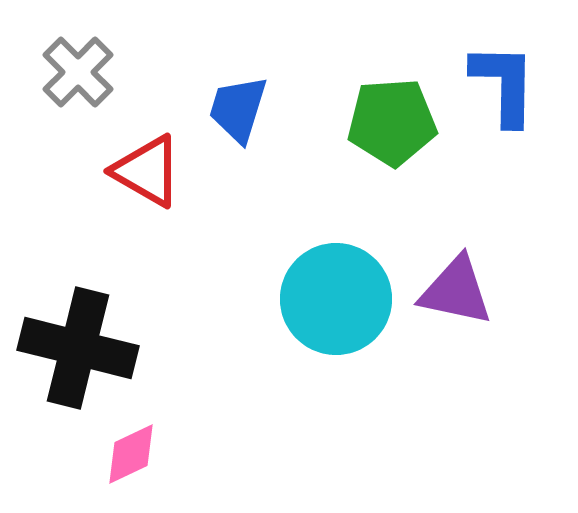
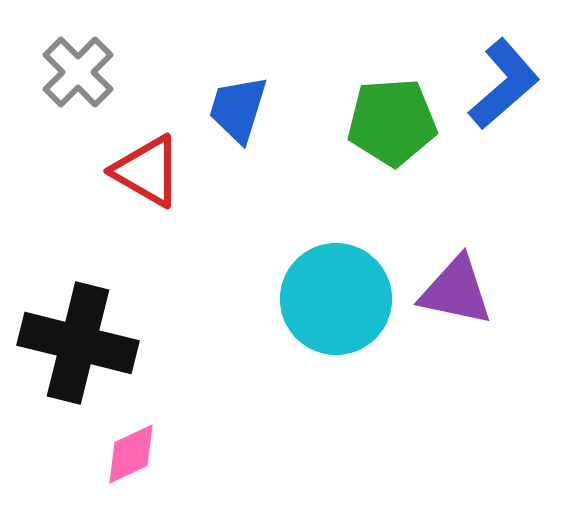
blue L-shape: rotated 48 degrees clockwise
black cross: moved 5 px up
